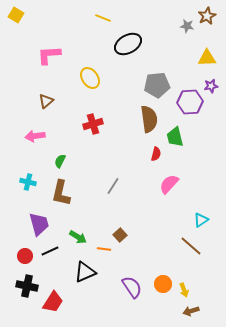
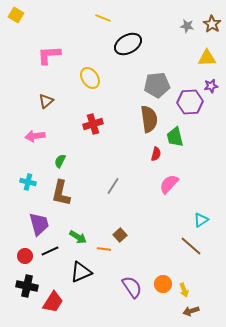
brown star: moved 5 px right, 8 px down; rotated 12 degrees counterclockwise
black triangle: moved 4 px left
